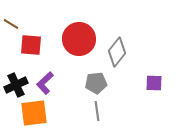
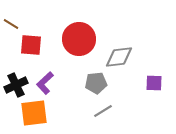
gray diamond: moved 2 px right, 5 px down; rotated 44 degrees clockwise
gray line: moved 6 px right; rotated 66 degrees clockwise
